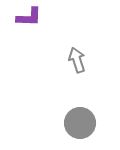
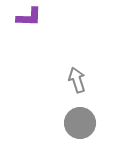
gray arrow: moved 20 px down
